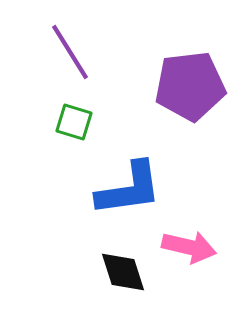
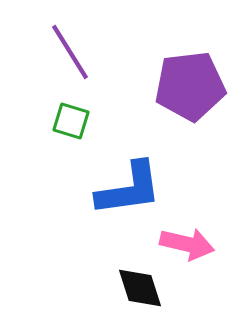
green square: moved 3 px left, 1 px up
pink arrow: moved 2 px left, 3 px up
black diamond: moved 17 px right, 16 px down
